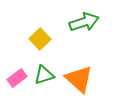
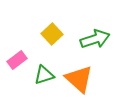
green arrow: moved 11 px right, 17 px down
yellow square: moved 12 px right, 5 px up
pink rectangle: moved 18 px up
